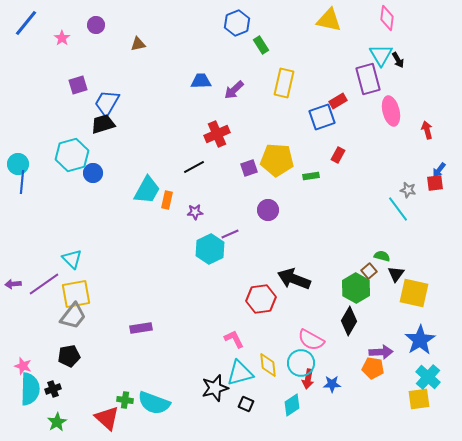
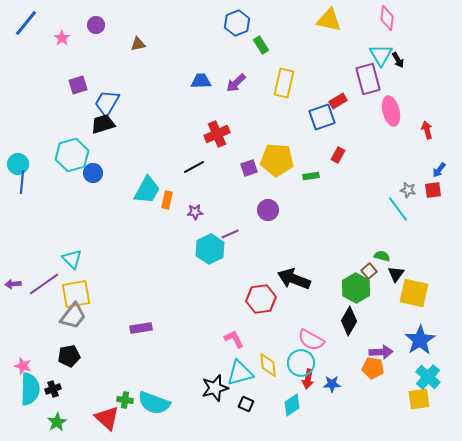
purple arrow at (234, 90): moved 2 px right, 7 px up
red square at (435, 183): moved 2 px left, 7 px down
